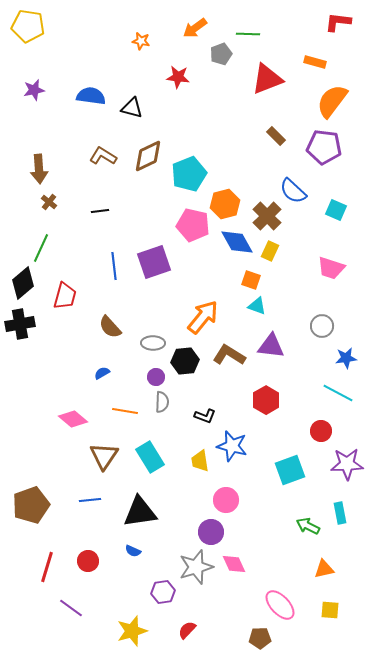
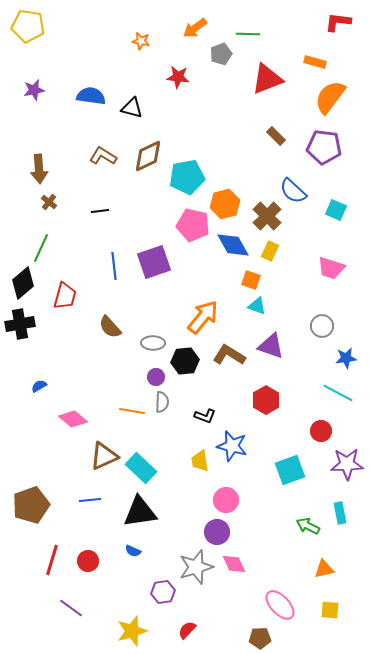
orange semicircle at (332, 101): moved 2 px left, 4 px up
cyan pentagon at (189, 174): moved 2 px left, 3 px down; rotated 12 degrees clockwise
blue diamond at (237, 242): moved 4 px left, 3 px down
purple triangle at (271, 346): rotated 12 degrees clockwise
blue semicircle at (102, 373): moved 63 px left, 13 px down
orange line at (125, 411): moved 7 px right
brown triangle at (104, 456): rotated 32 degrees clockwise
cyan rectangle at (150, 457): moved 9 px left, 11 px down; rotated 16 degrees counterclockwise
purple circle at (211, 532): moved 6 px right
red line at (47, 567): moved 5 px right, 7 px up
